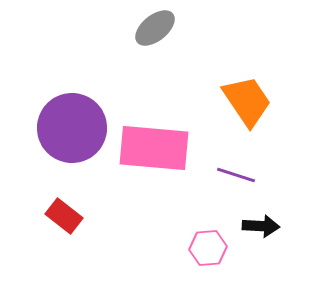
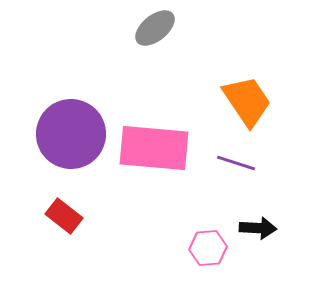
purple circle: moved 1 px left, 6 px down
purple line: moved 12 px up
black arrow: moved 3 px left, 2 px down
